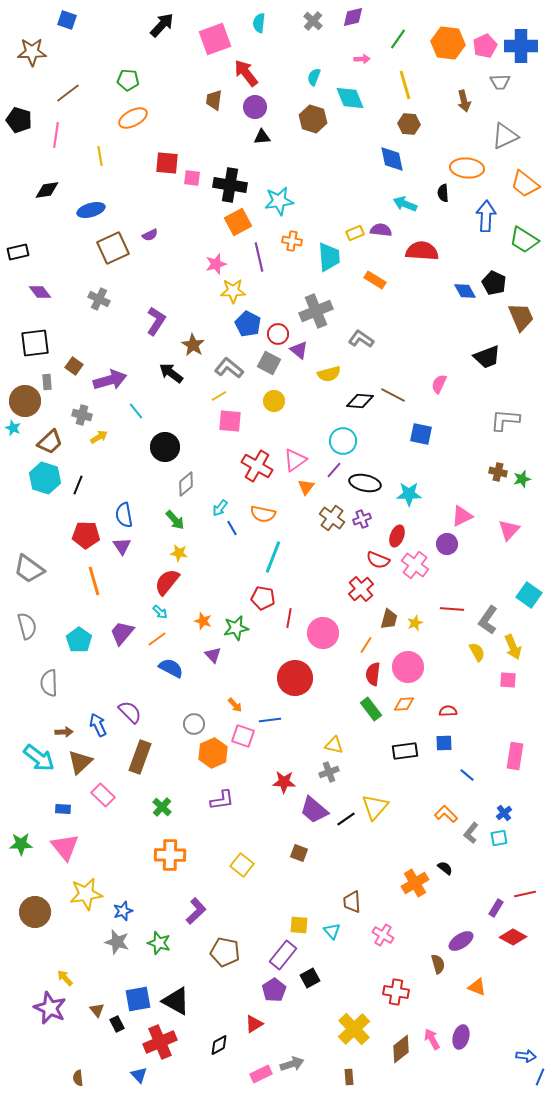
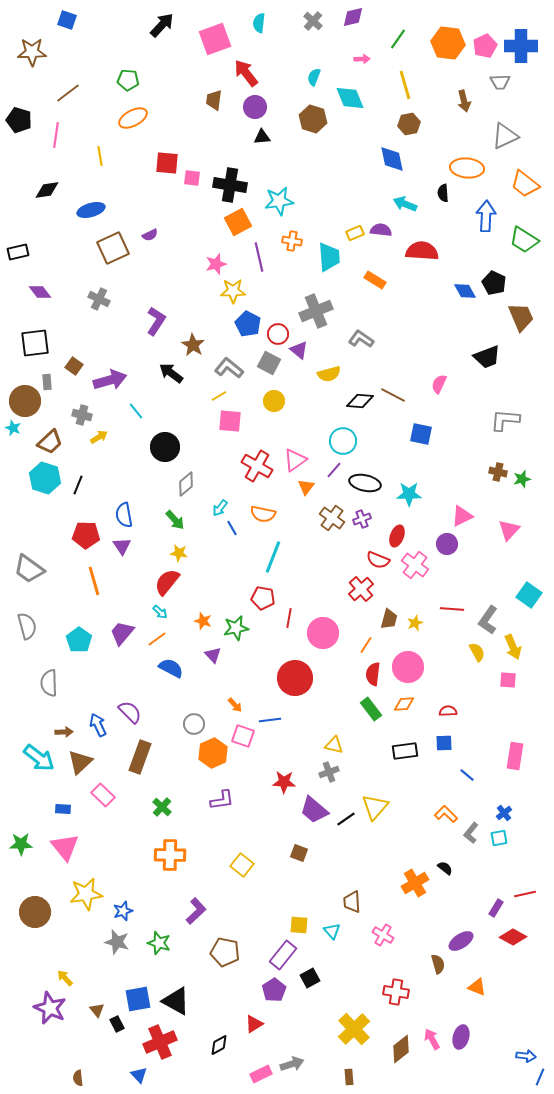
brown hexagon at (409, 124): rotated 15 degrees counterclockwise
